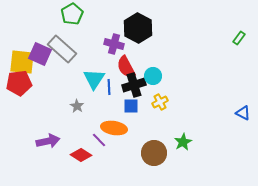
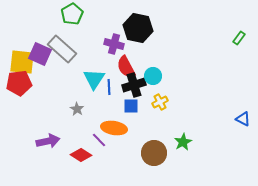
black hexagon: rotated 16 degrees counterclockwise
gray star: moved 3 px down
blue triangle: moved 6 px down
